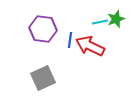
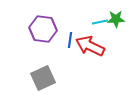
green star: rotated 18 degrees clockwise
